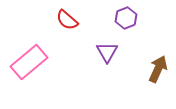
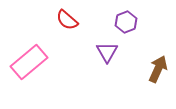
purple hexagon: moved 4 px down
